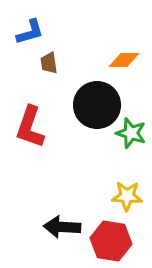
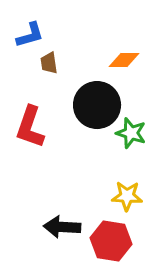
blue L-shape: moved 3 px down
